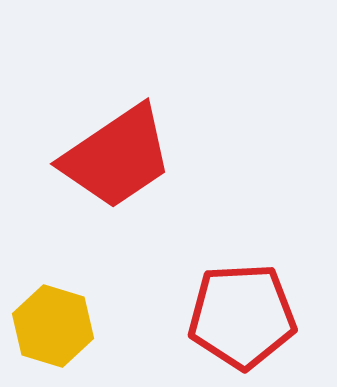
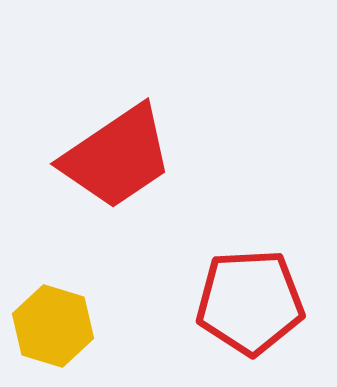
red pentagon: moved 8 px right, 14 px up
